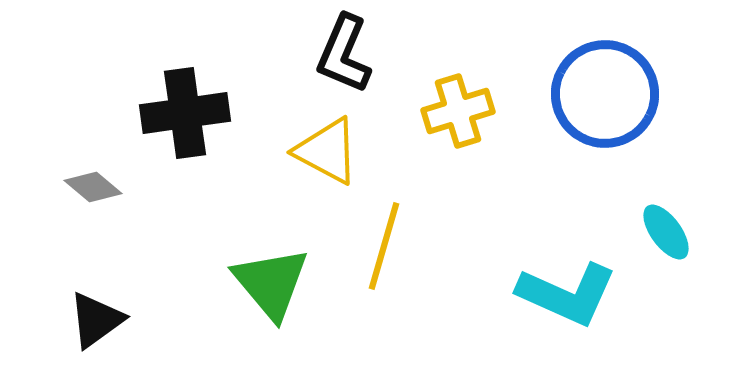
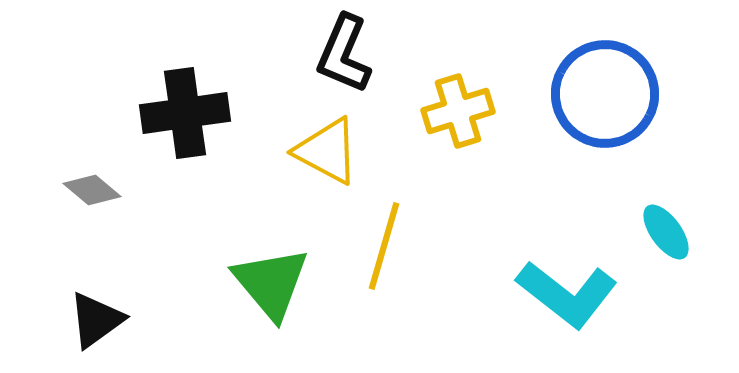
gray diamond: moved 1 px left, 3 px down
cyan L-shape: rotated 14 degrees clockwise
